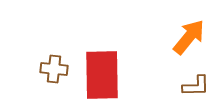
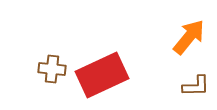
brown cross: moved 2 px left
red rectangle: rotated 66 degrees clockwise
